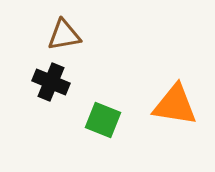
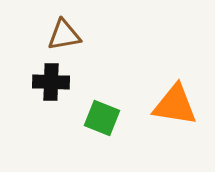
black cross: rotated 21 degrees counterclockwise
green square: moved 1 px left, 2 px up
